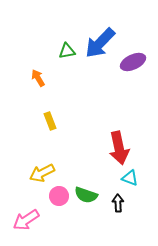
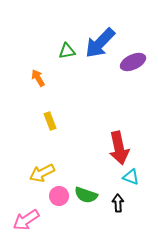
cyan triangle: moved 1 px right, 1 px up
